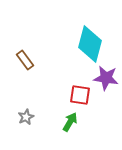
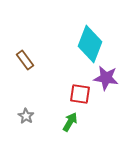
cyan diamond: rotated 6 degrees clockwise
red square: moved 1 px up
gray star: moved 1 px up; rotated 14 degrees counterclockwise
